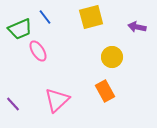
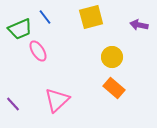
purple arrow: moved 2 px right, 2 px up
orange rectangle: moved 9 px right, 3 px up; rotated 20 degrees counterclockwise
